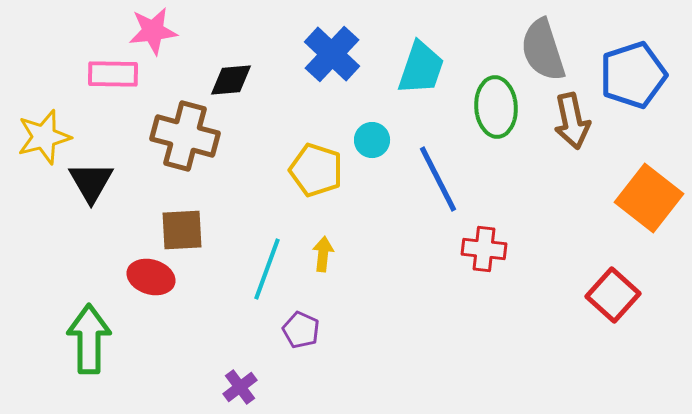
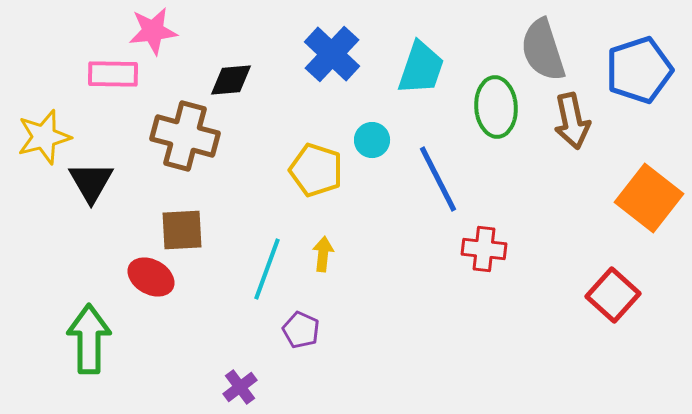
blue pentagon: moved 6 px right, 5 px up
red ellipse: rotated 12 degrees clockwise
